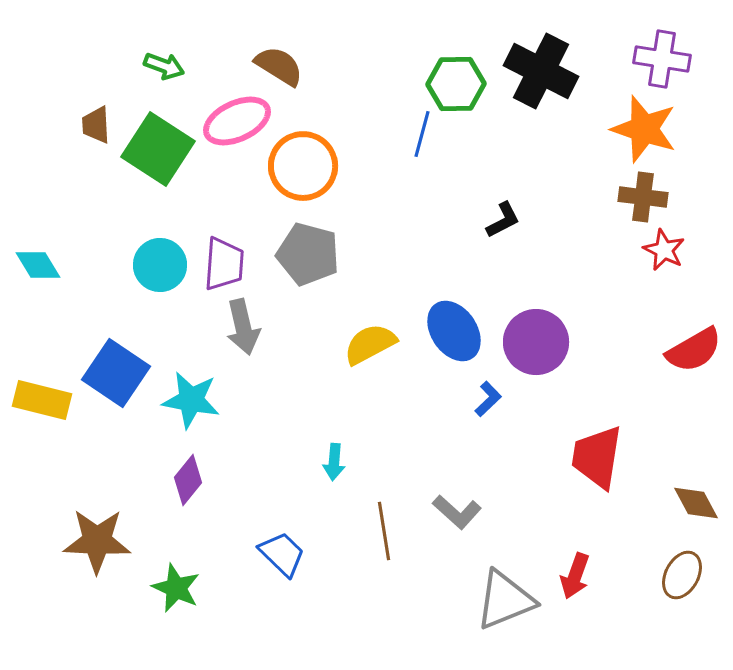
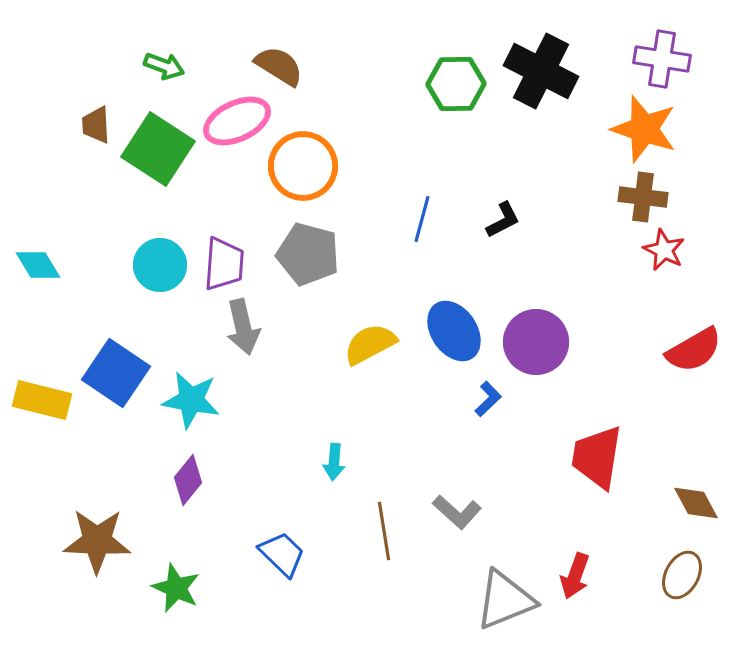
blue line: moved 85 px down
